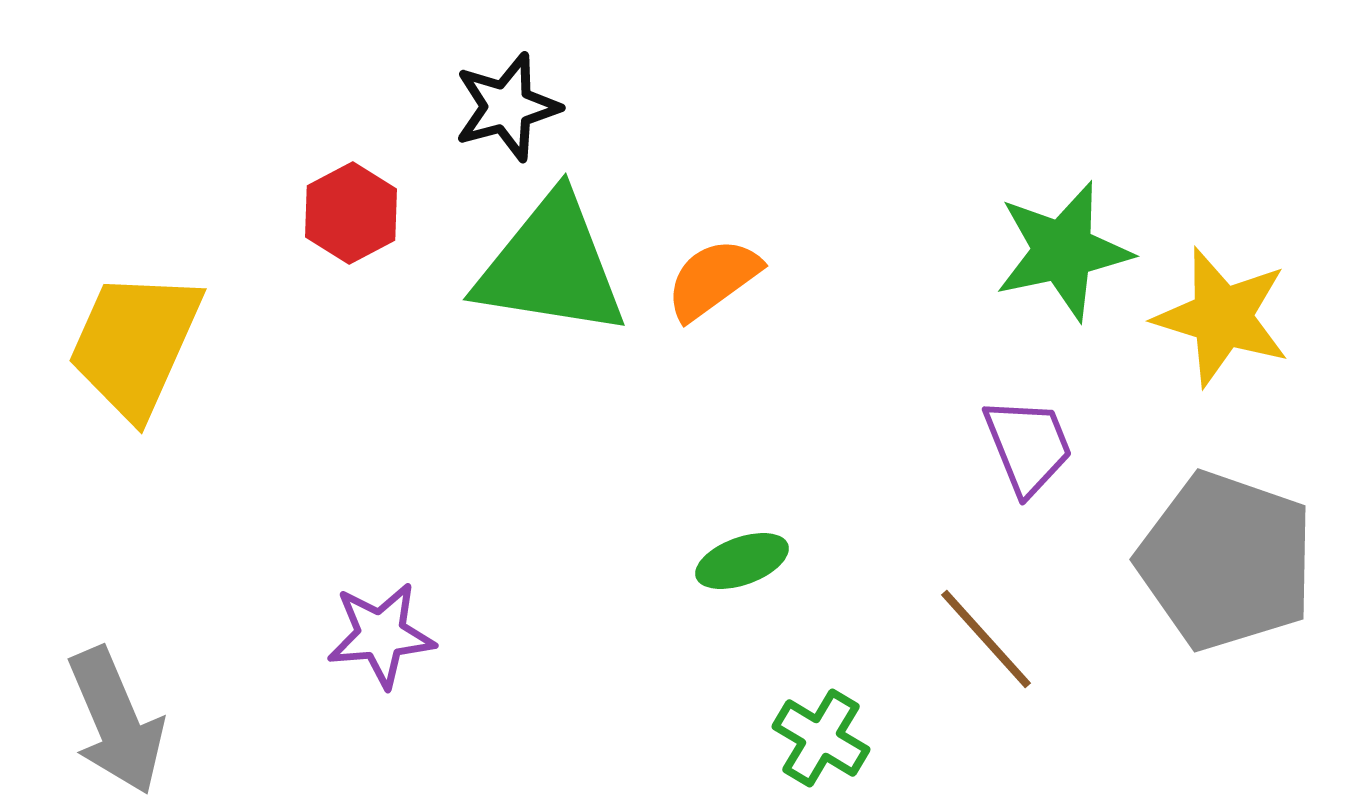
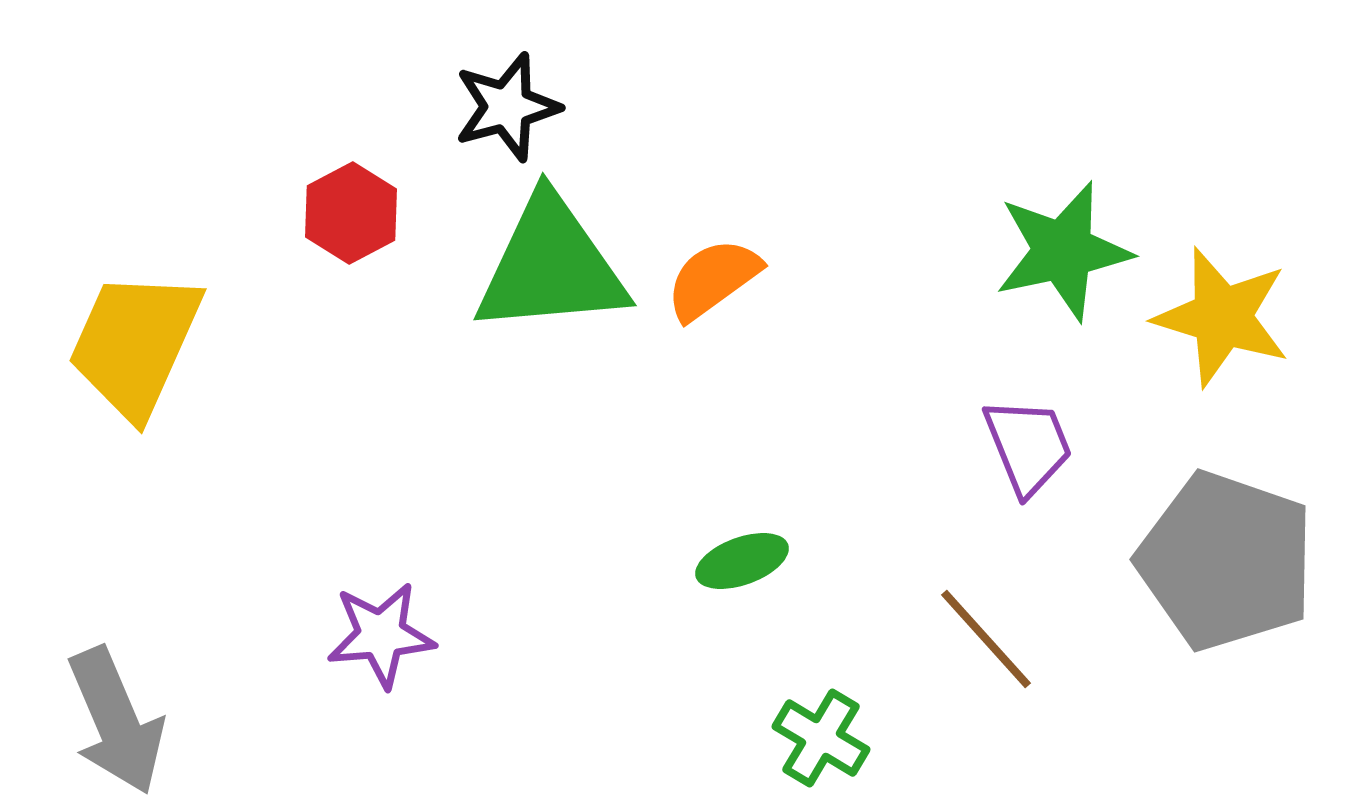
green triangle: rotated 14 degrees counterclockwise
